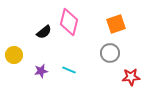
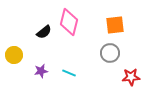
orange square: moved 1 px left, 1 px down; rotated 12 degrees clockwise
cyan line: moved 3 px down
